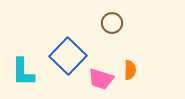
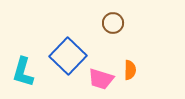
brown circle: moved 1 px right
cyan L-shape: rotated 16 degrees clockwise
